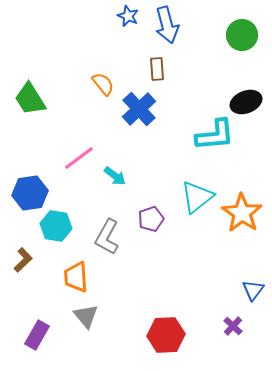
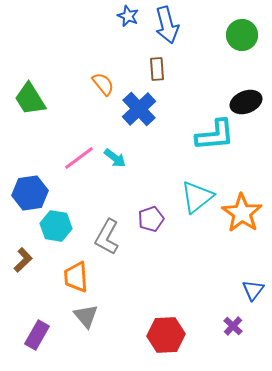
cyan arrow: moved 18 px up
